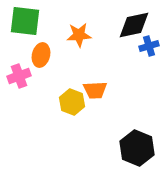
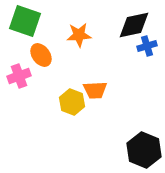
green square: rotated 12 degrees clockwise
blue cross: moved 2 px left
orange ellipse: rotated 50 degrees counterclockwise
black hexagon: moved 7 px right, 2 px down
